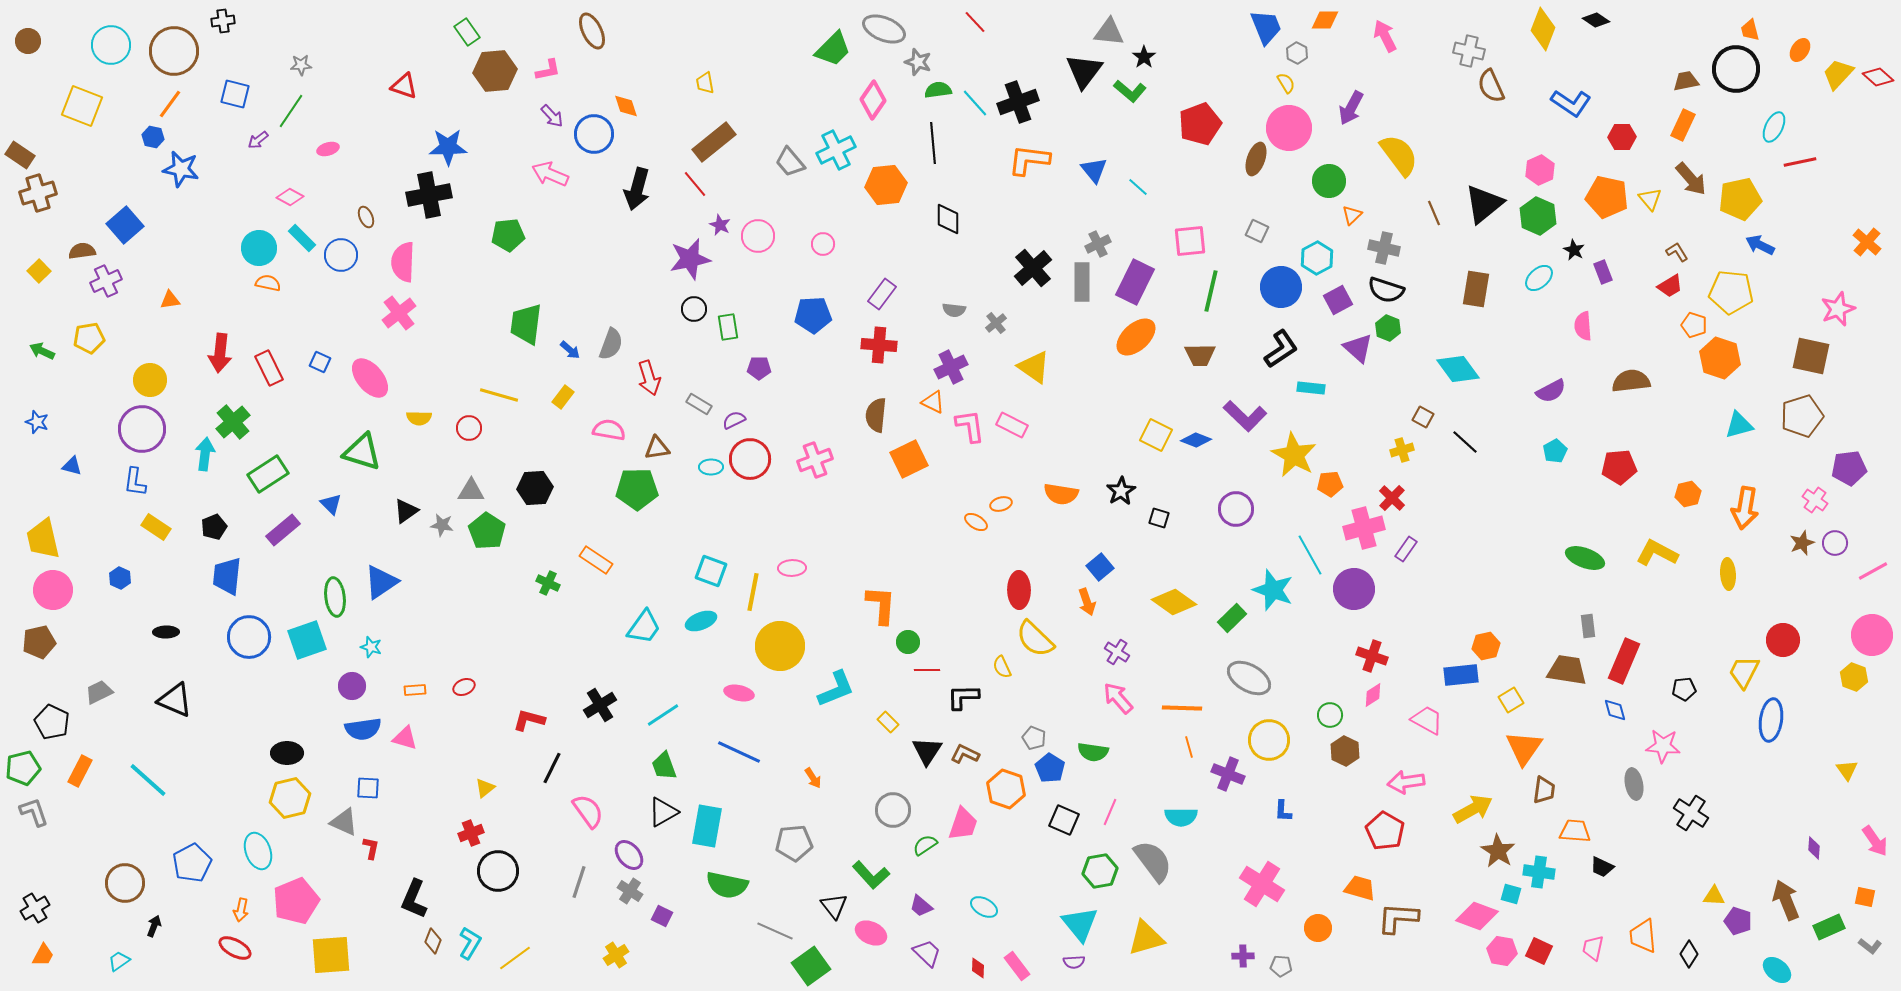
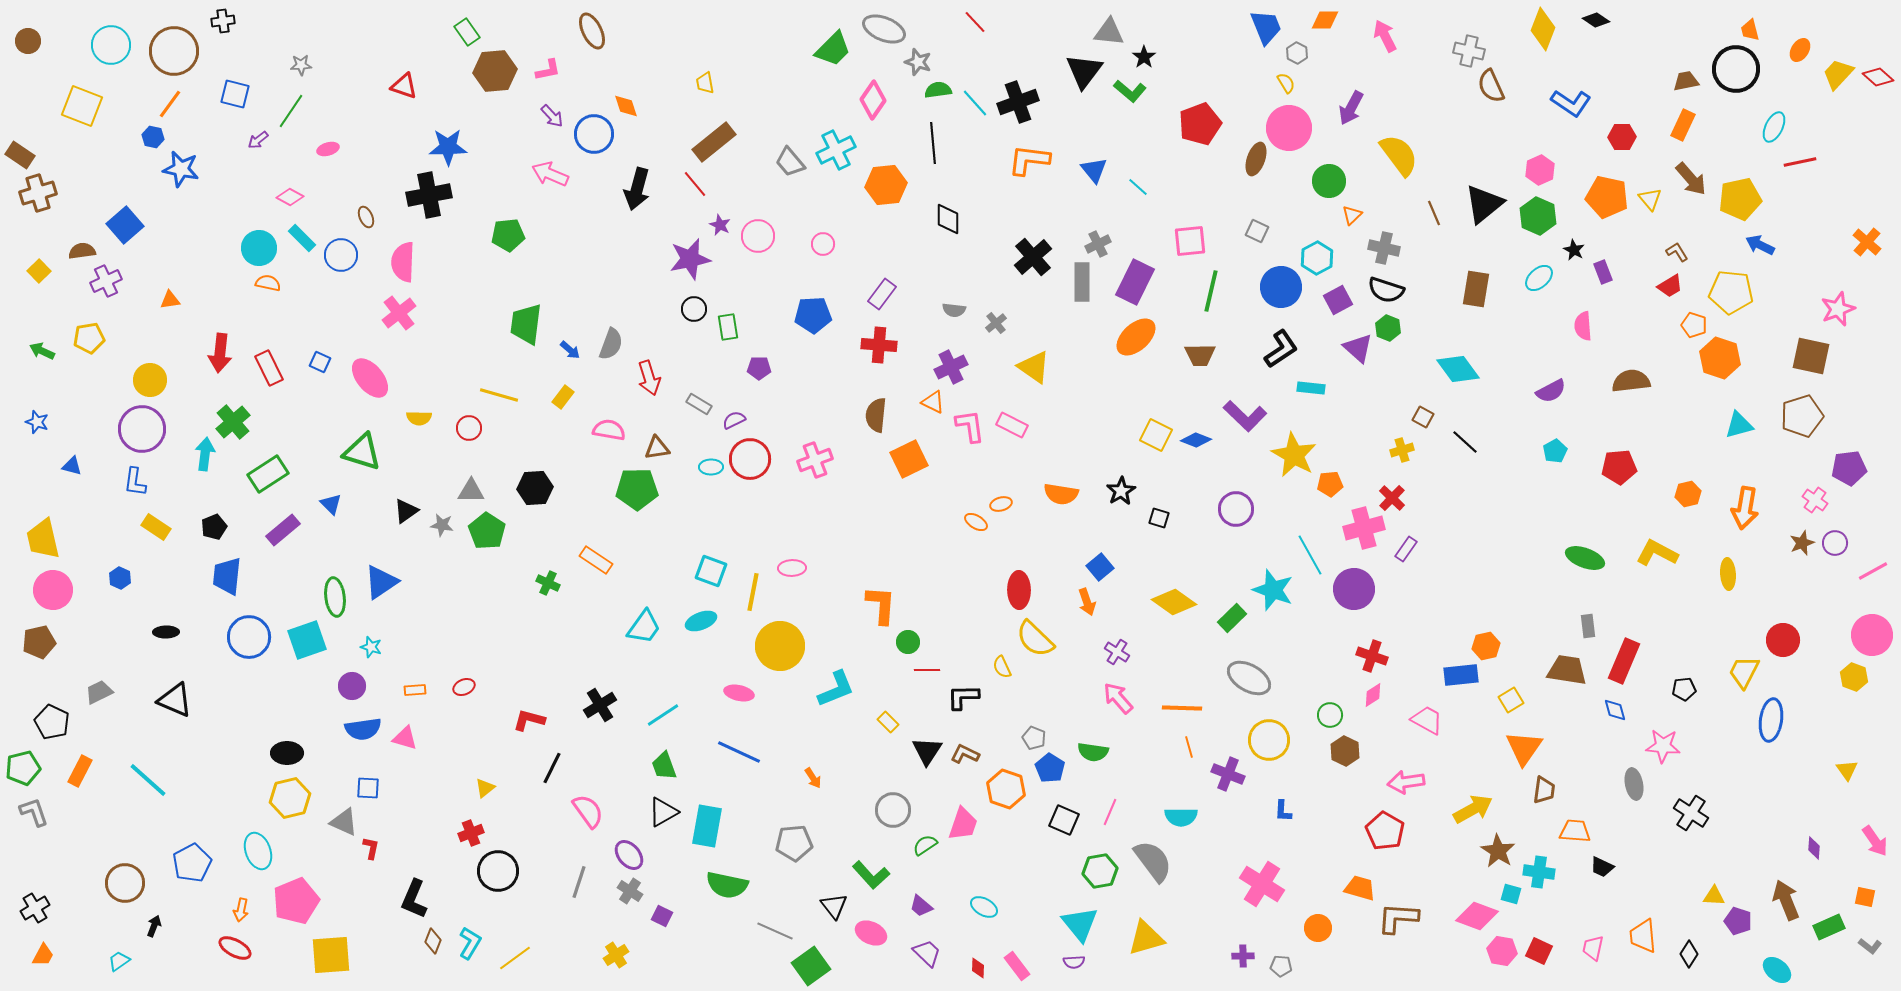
black cross at (1033, 268): moved 11 px up
